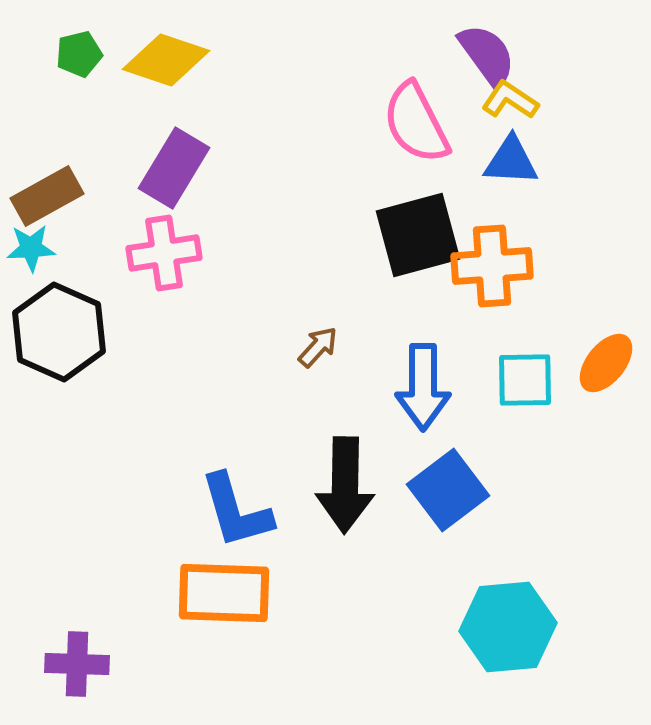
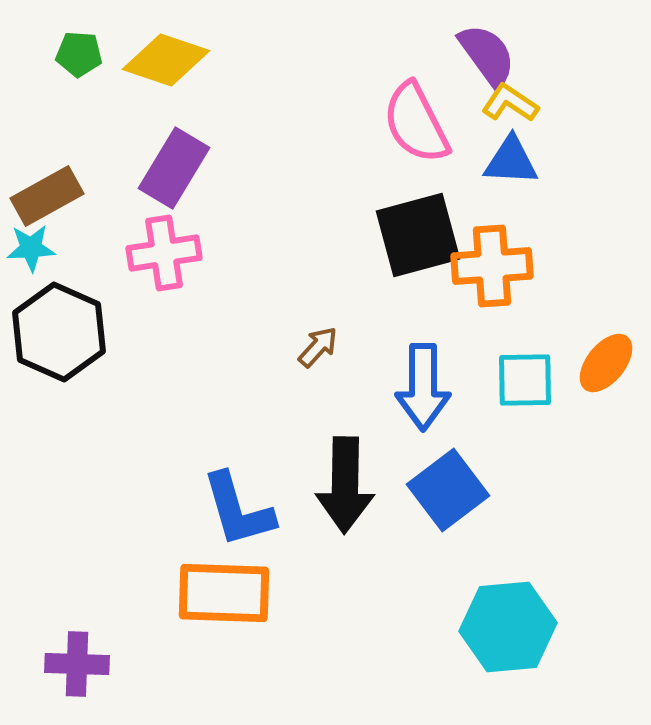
green pentagon: rotated 18 degrees clockwise
yellow L-shape: moved 3 px down
blue L-shape: moved 2 px right, 1 px up
